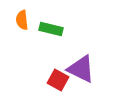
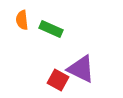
green rectangle: rotated 10 degrees clockwise
